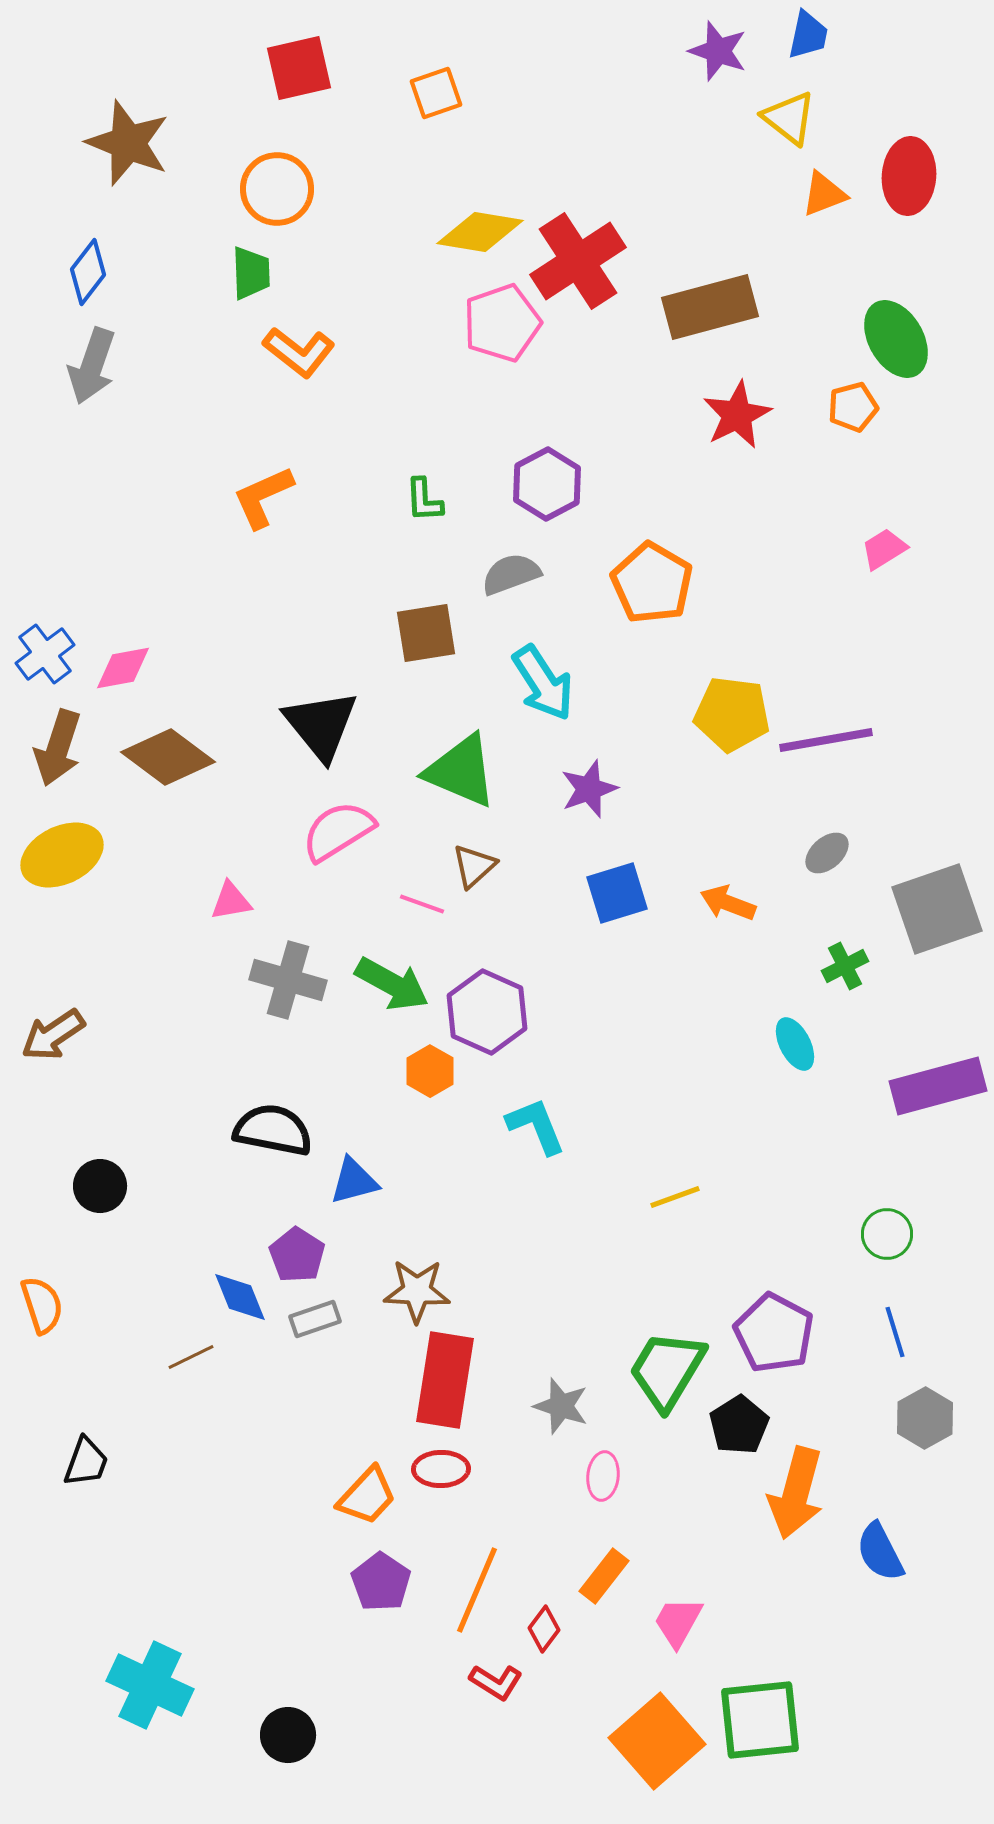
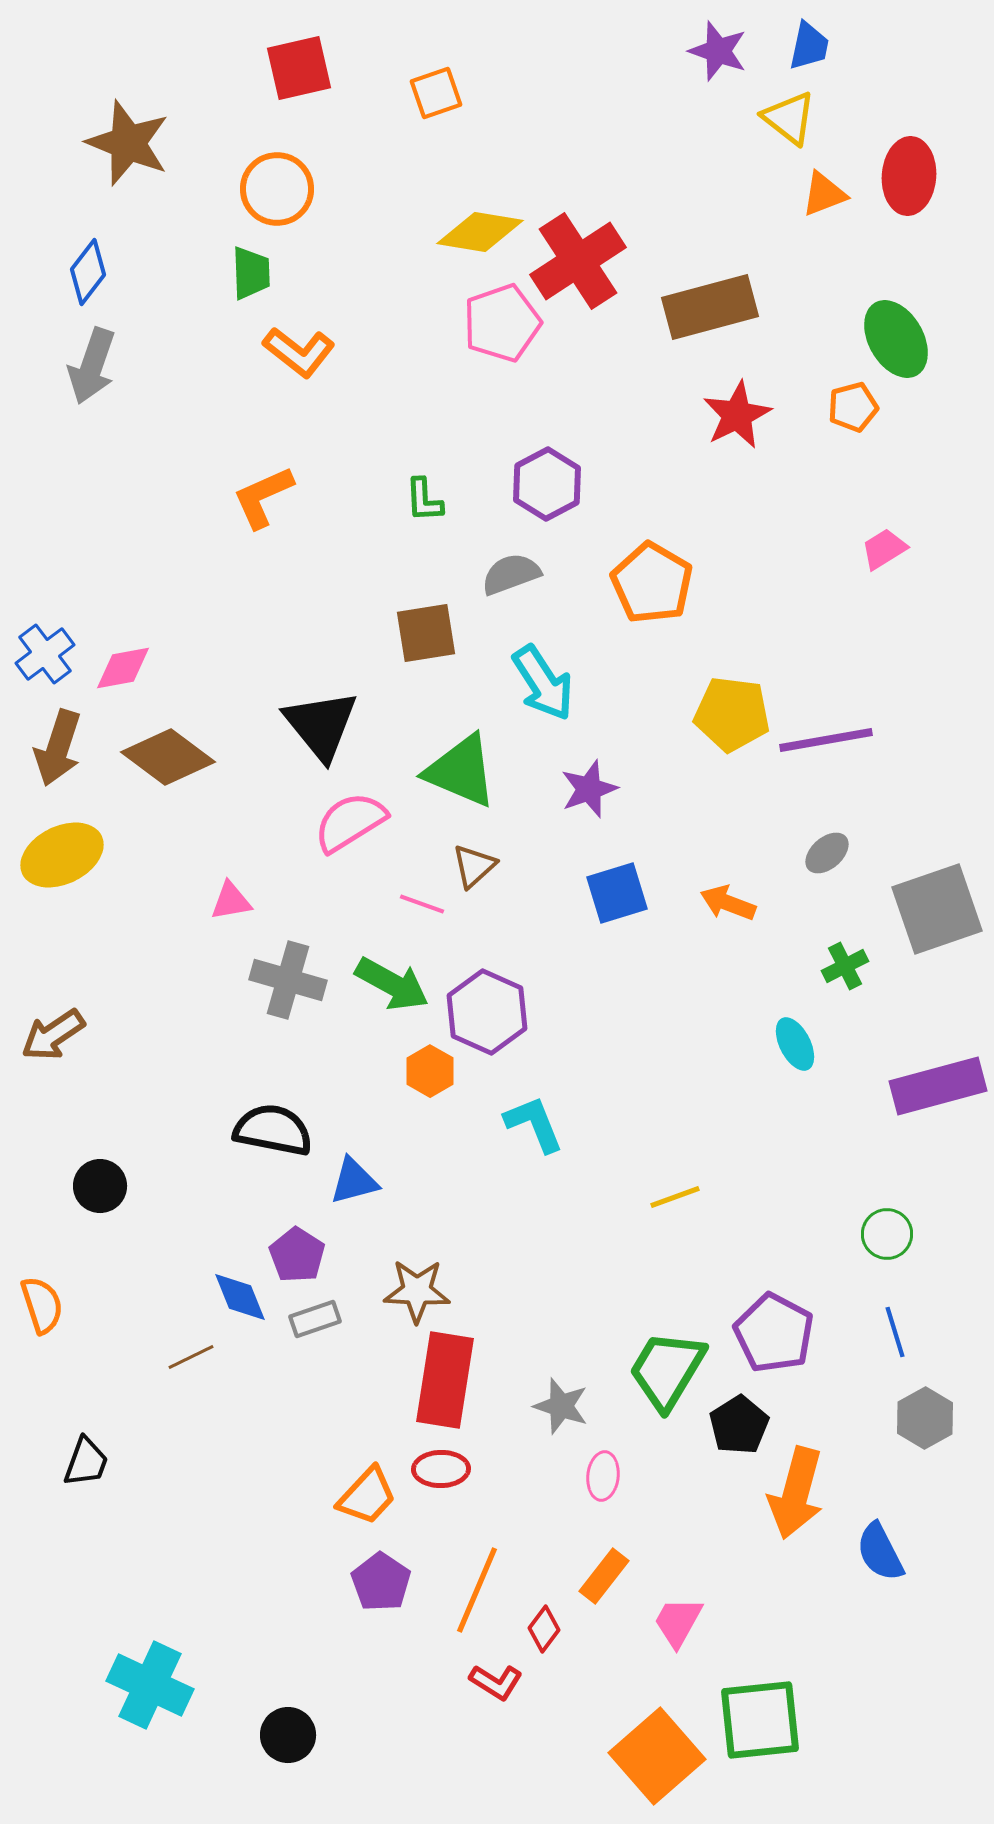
blue trapezoid at (808, 35): moved 1 px right, 11 px down
pink semicircle at (338, 831): moved 12 px right, 9 px up
cyan L-shape at (536, 1126): moved 2 px left, 2 px up
orange square at (657, 1741): moved 15 px down
